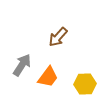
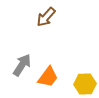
brown arrow: moved 12 px left, 20 px up
